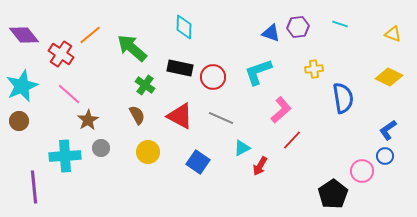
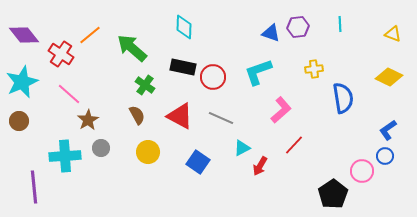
cyan line: rotated 70 degrees clockwise
black rectangle: moved 3 px right, 1 px up
cyan star: moved 4 px up
red line: moved 2 px right, 5 px down
